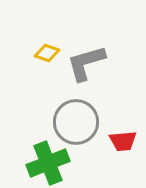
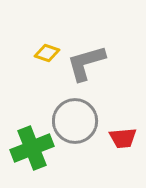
gray circle: moved 1 px left, 1 px up
red trapezoid: moved 3 px up
green cross: moved 16 px left, 15 px up
